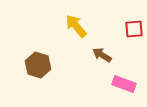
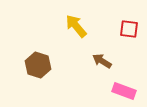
red square: moved 5 px left; rotated 12 degrees clockwise
brown arrow: moved 6 px down
pink rectangle: moved 7 px down
